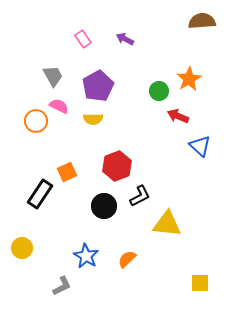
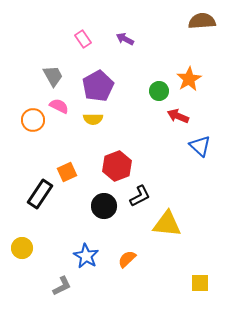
orange circle: moved 3 px left, 1 px up
